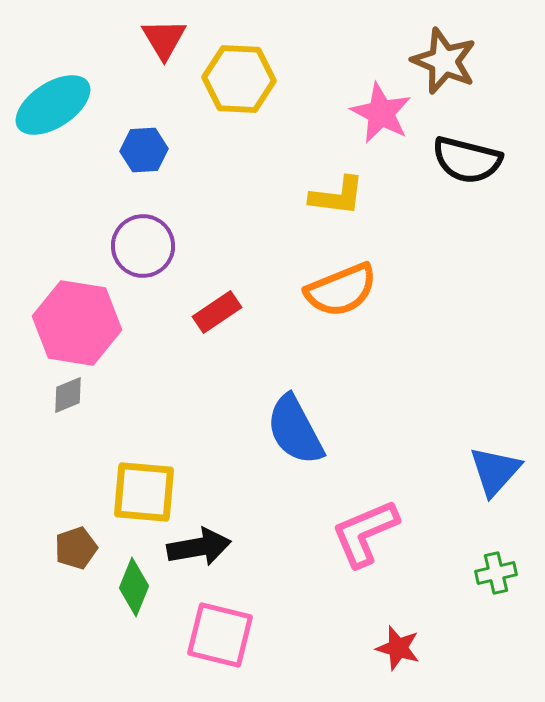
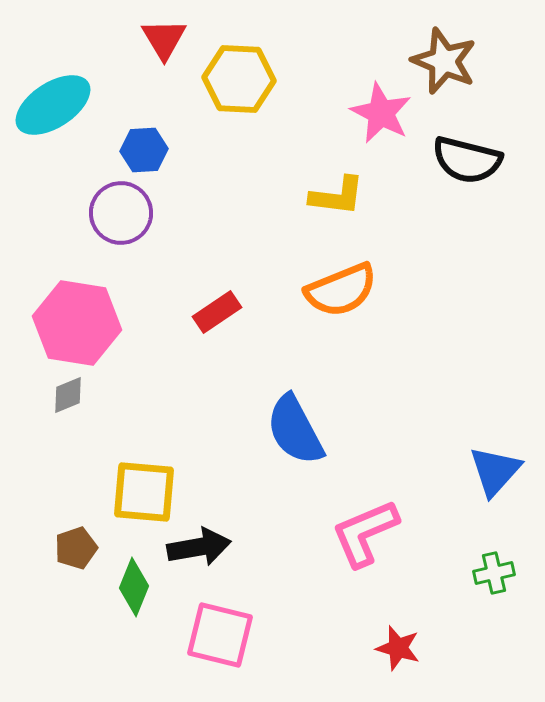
purple circle: moved 22 px left, 33 px up
green cross: moved 2 px left
